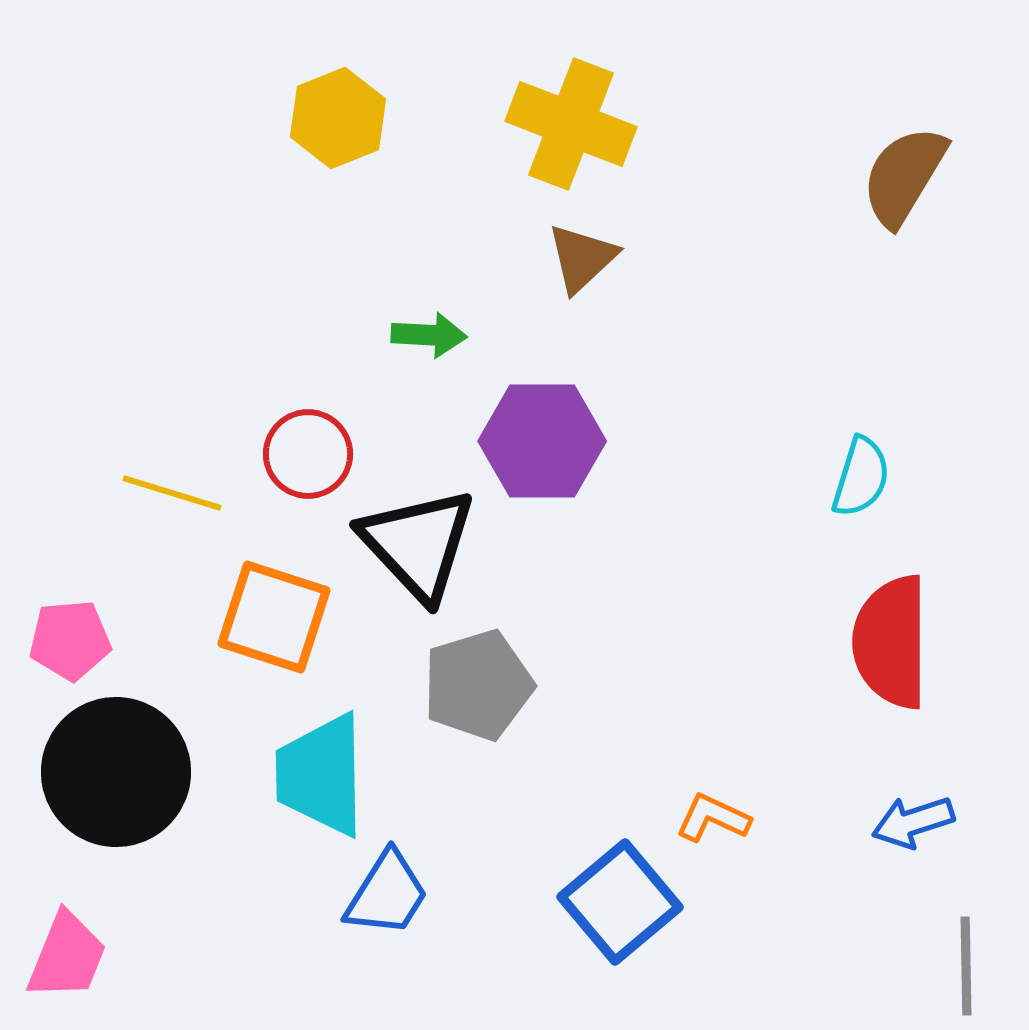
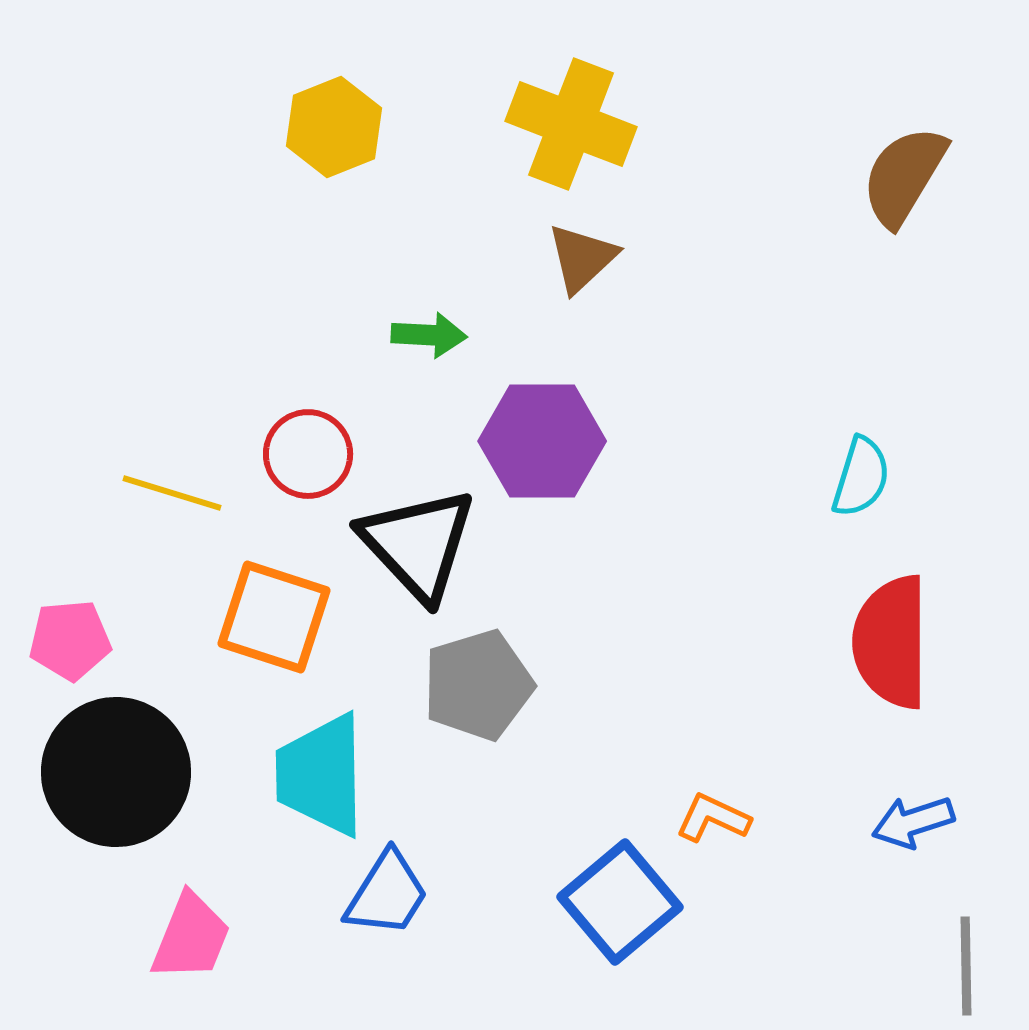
yellow hexagon: moved 4 px left, 9 px down
pink trapezoid: moved 124 px right, 19 px up
